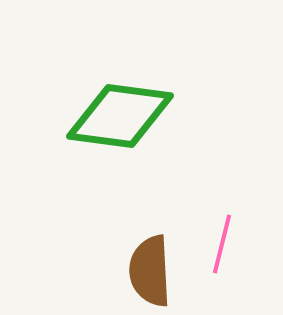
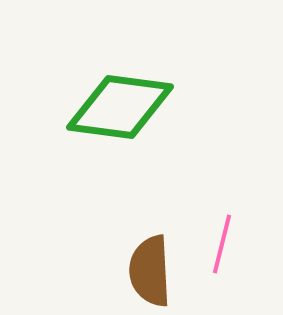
green diamond: moved 9 px up
